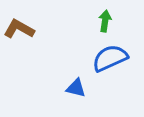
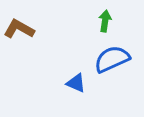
blue semicircle: moved 2 px right, 1 px down
blue triangle: moved 5 px up; rotated 10 degrees clockwise
